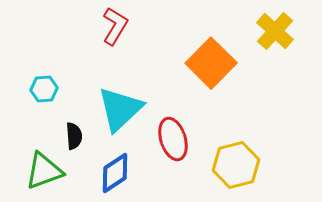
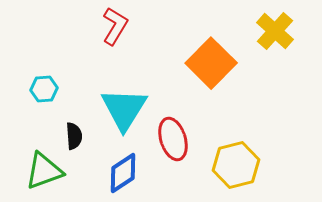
cyan triangle: moved 4 px right; rotated 15 degrees counterclockwise
blue diamond: moved 8 px right
